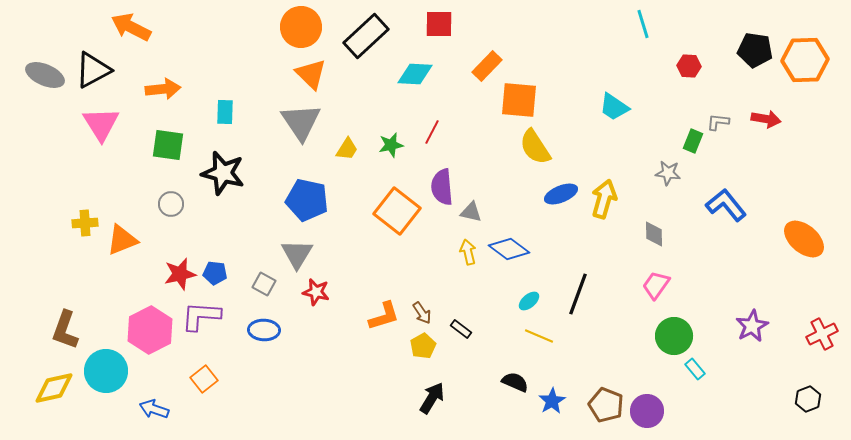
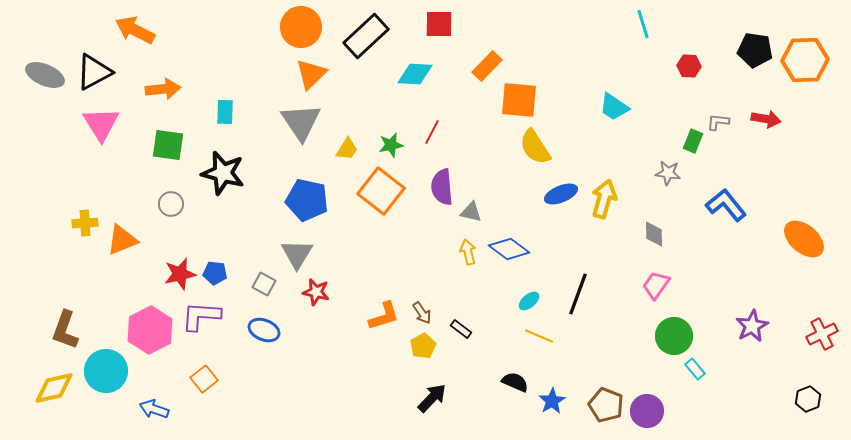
orange arrow at (131, 27): moved 4 px right, 3 px down
black triangle at (93, 70): moved 1 px right, 2 px down
orange triangle at (311, 74): rotated 32 degrees clockwise
orange square at (397, 211): moved 16 px left, 20 px up
blue ellipse at (264, 330): rotated 20 degrees clockwise
black arrow at (432, 398): rotated 12 degrees clockwise
